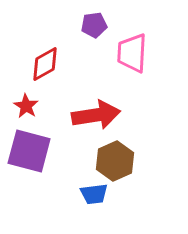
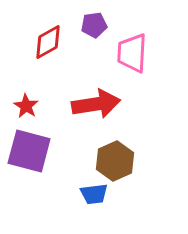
red diamond: moved 3 px right, 22 px up
red arrow: moved 11 px up
